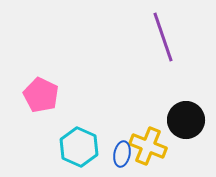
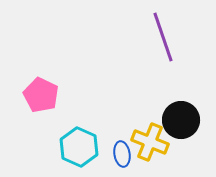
black circle: moved 5 px left
yellow cross: moved 2 px right, 4 px up
blue ellipse: rotated 20 degrees counterclockwise
